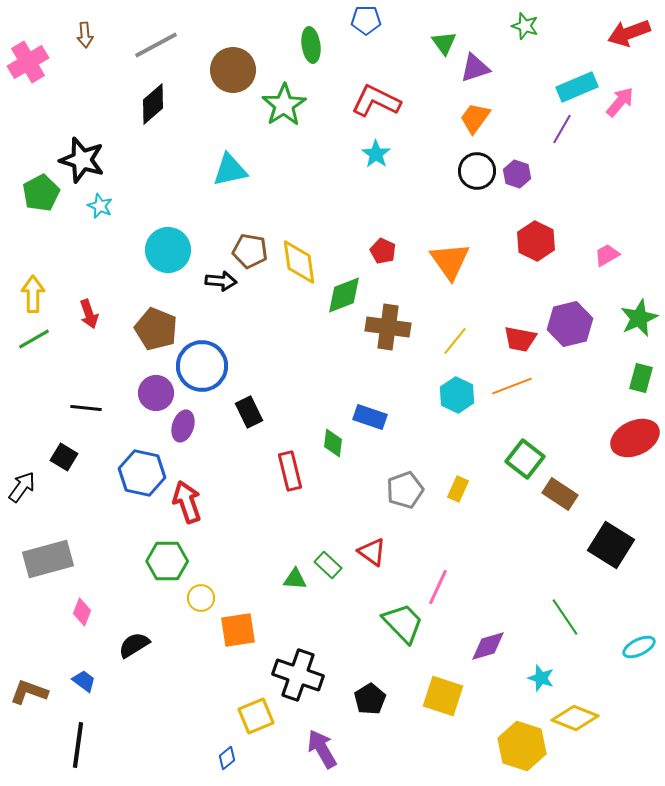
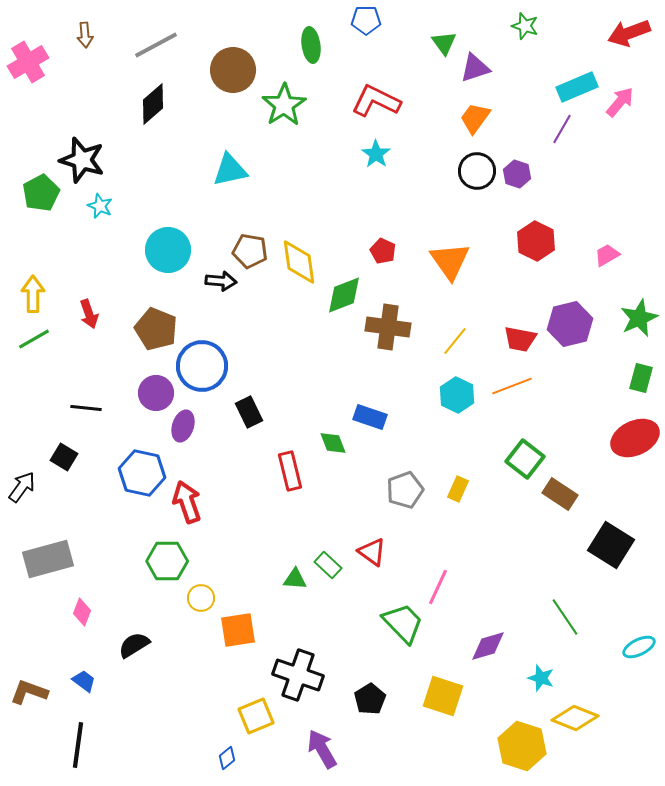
green diamond at (333, 443): rotated 28 degrees counterclockwise
